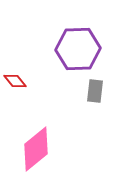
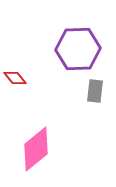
red diamond: moved 3 px up
